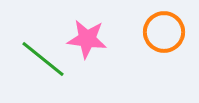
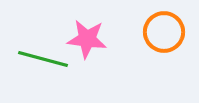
green line: rotated 24 degrees counterclockwise
